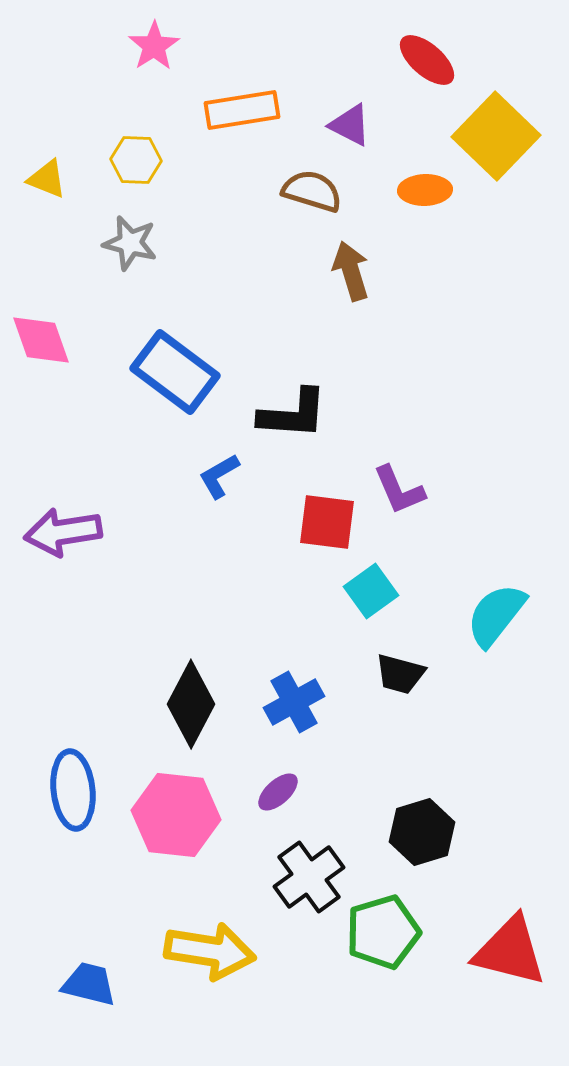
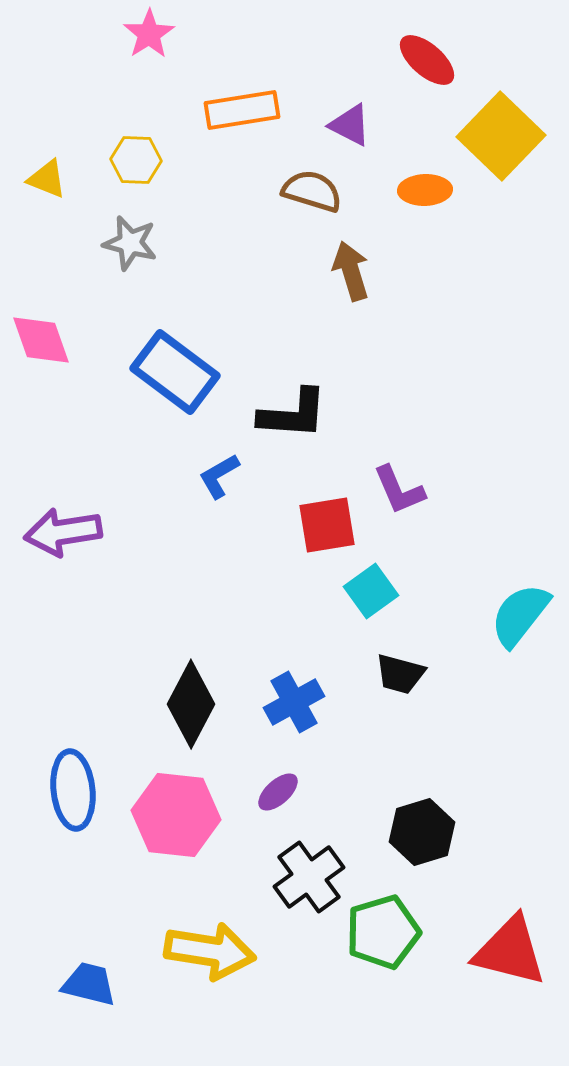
pink star: moved 5 px left, 12 px up
yellow square: moved 5 px right
red square: moved 3 px down; rotated 16 degrees counterclockwise
cyan semicircle: moved 24 px right
